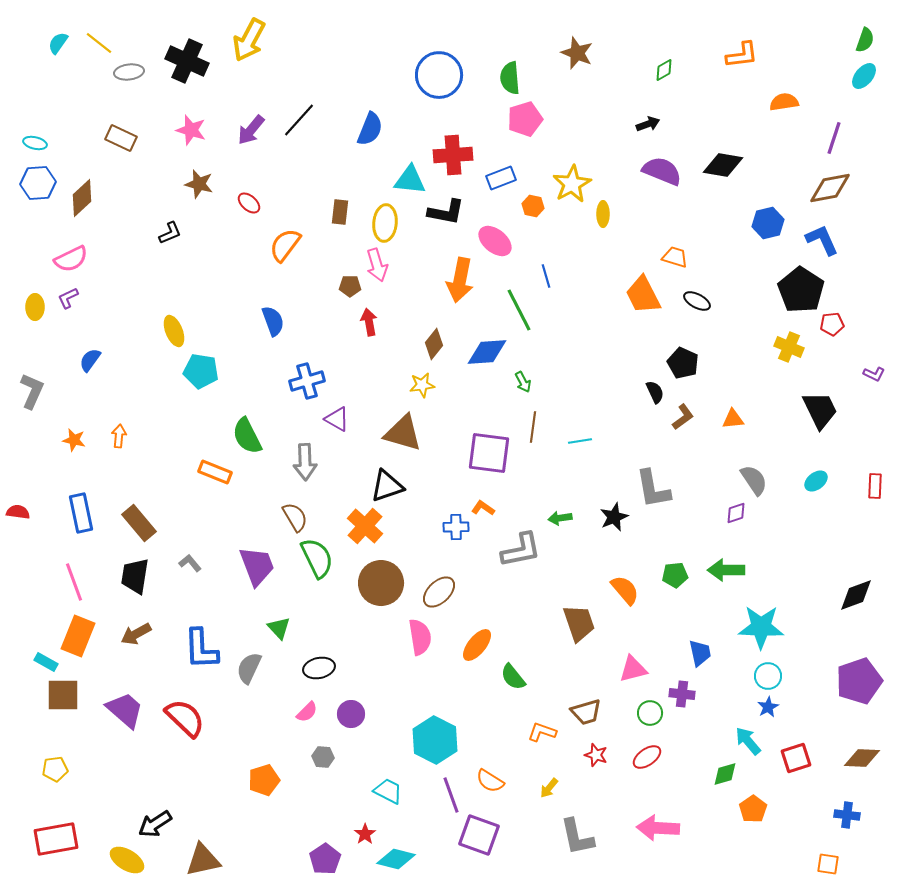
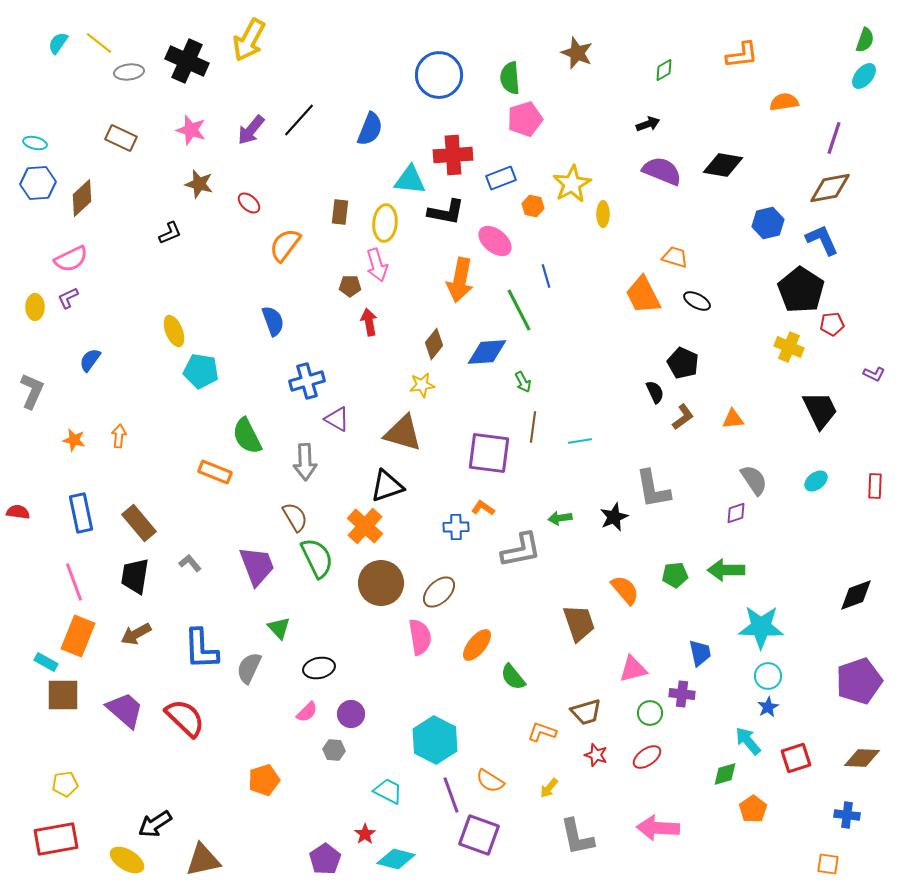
gray hexagon at (323, 757): moved 11 px right, 7 px up
yellow pentagon at (55, 769): moved 10 px right, 15 px down
